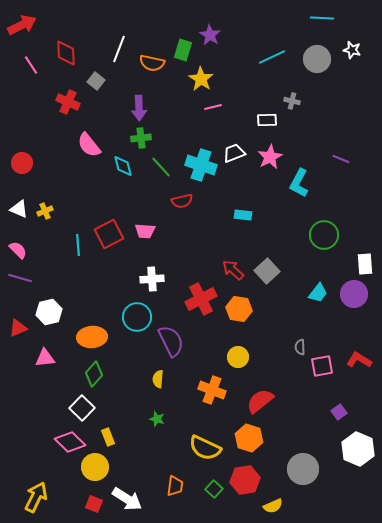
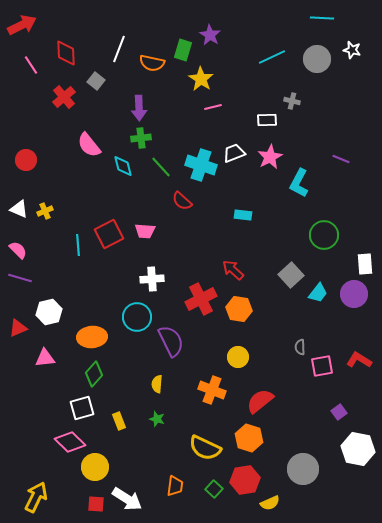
red cross at (68, 102): moved 4 px left, 5 px up; rotated 25 degrees clockwise
red circle at (22, 163): moved 4 px right, 3 px up
red semicircle at (182, 201): rotated 55 degrees clockwise
gray square at (267, 271): moved 24 px right, 4 px down
yellow semicircle at (158, 379): moved 1 px left, 5 px down
white square at (82, 408): rotated 30 degrees clockwise
yellow rectangle at (108, 437): moved 11 px right, 16 px up
white hexagon at (358, 449): rotated 12 degrees counterclockwise
red square at (94, 504): moved 2 px right; rotated 18 degrees counterclockwise
yellow semicircle at (273, 506): moved 3 px left, 3 px up
